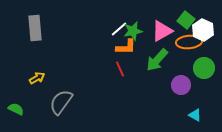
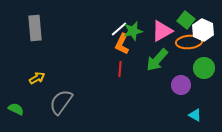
orange L-shape: moved 4 px left, 3 px up; rotated 115 degrees clockwise
red line: rotated 28 degrees clockwise
